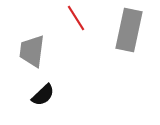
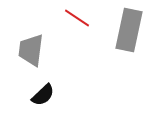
red line: moved 1 px right; rotated 24 degrees counterclockwise
gray trapezoid: moved 1 px left, 1 px up
